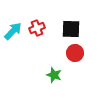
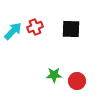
red cross: moved 2 px left, 1 px up
red circle: moved 2 px right, 28 px down
green star: rotated 21 degrees counterclockwise
